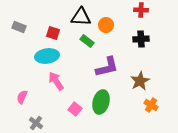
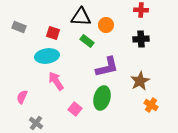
green ellipse: moved 1 px right, 4 px up
